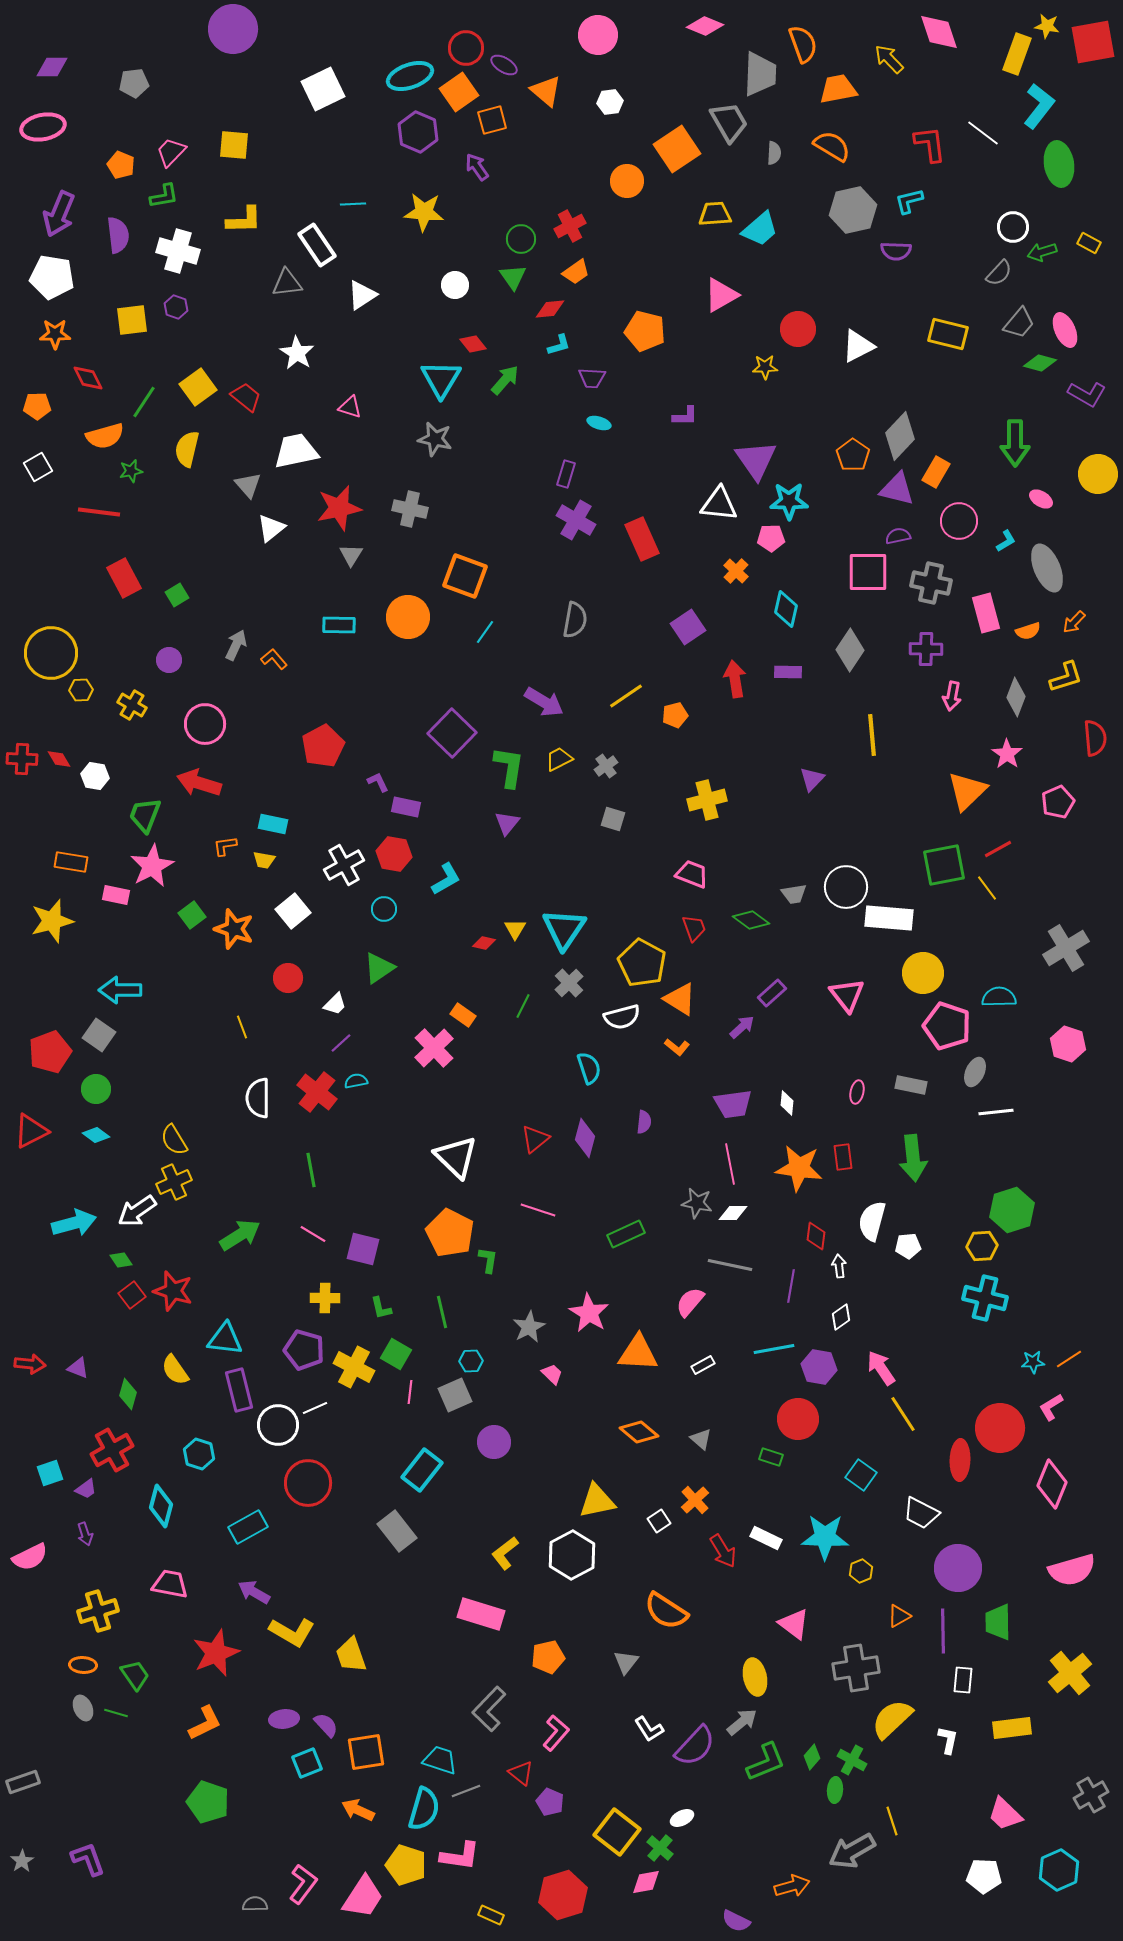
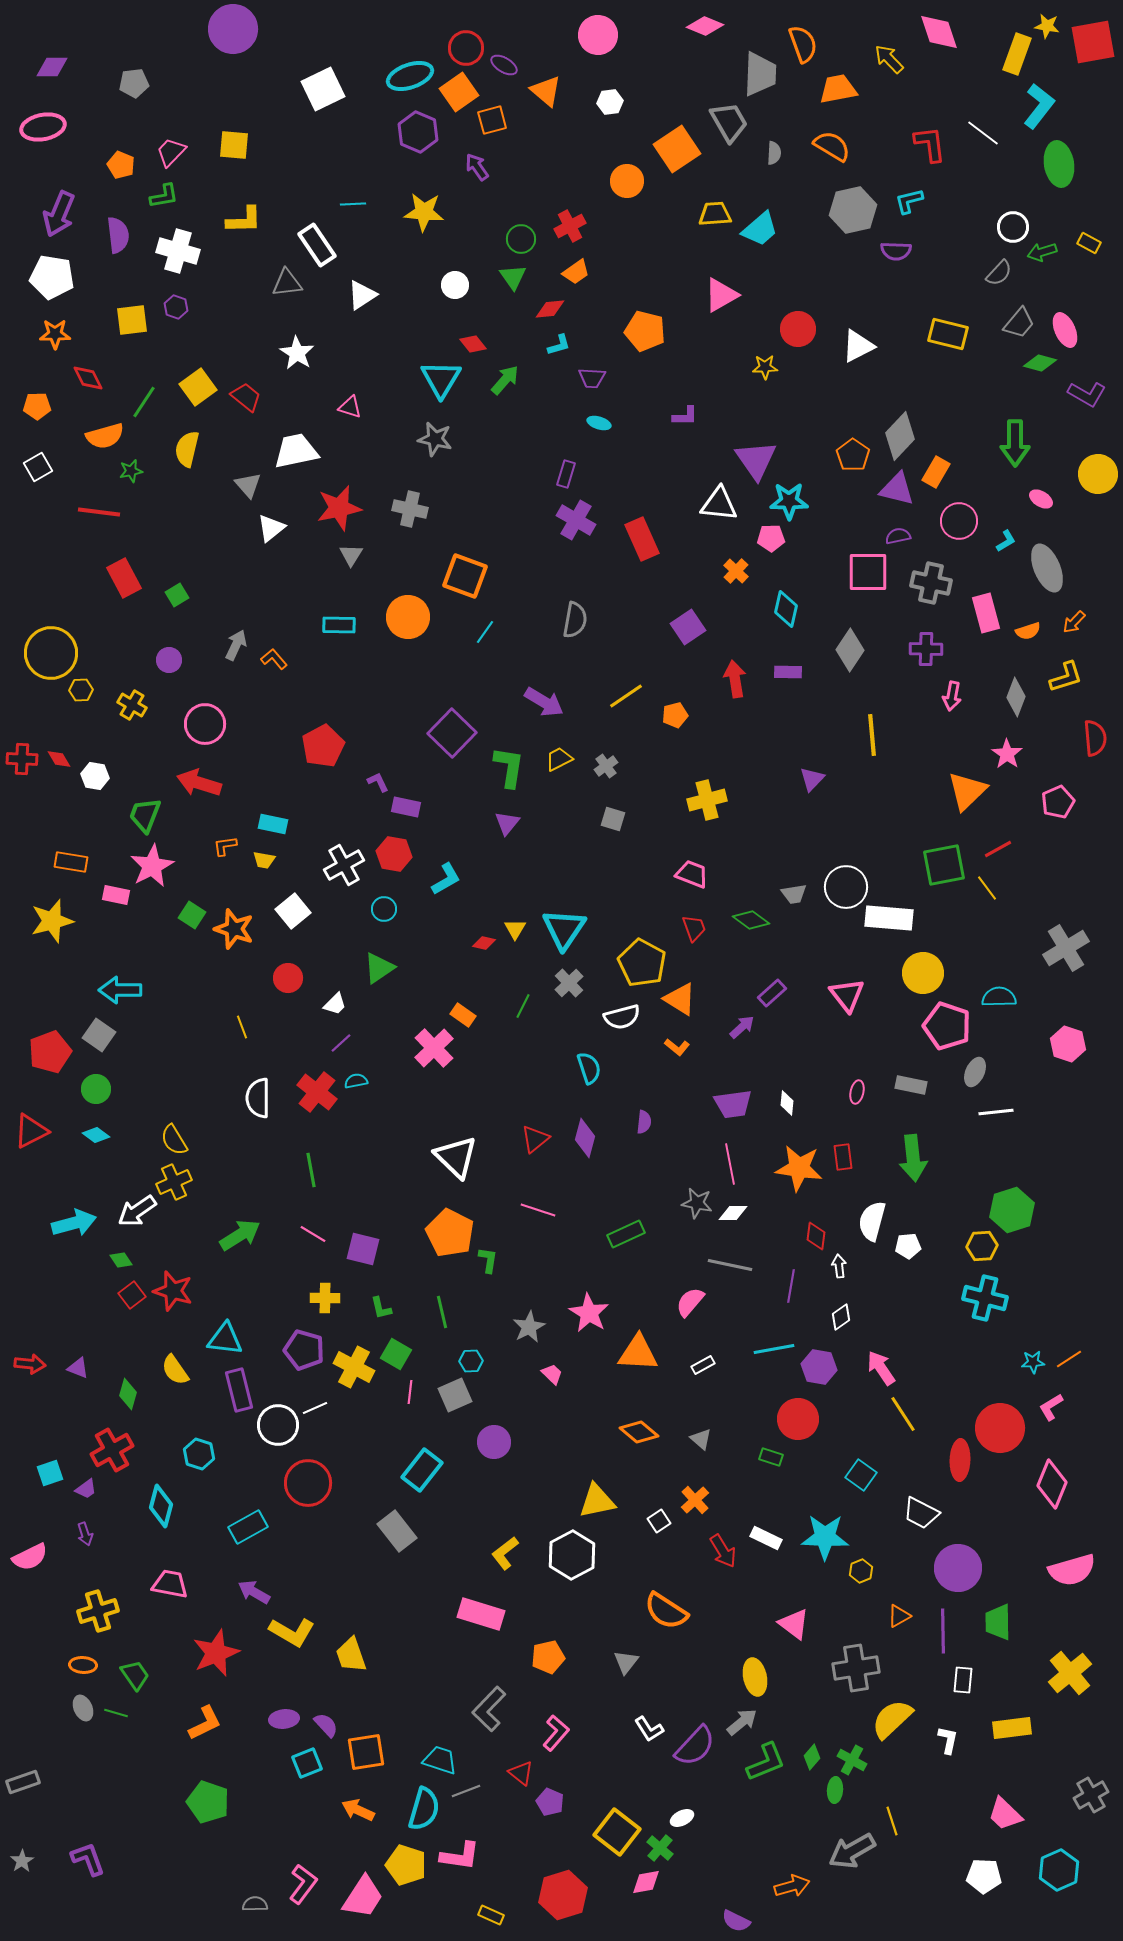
green square at (192, 915): rotated 20 degrees counterclockwise
